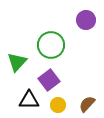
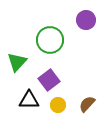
green circle: moved 1 px left, 5 px up
